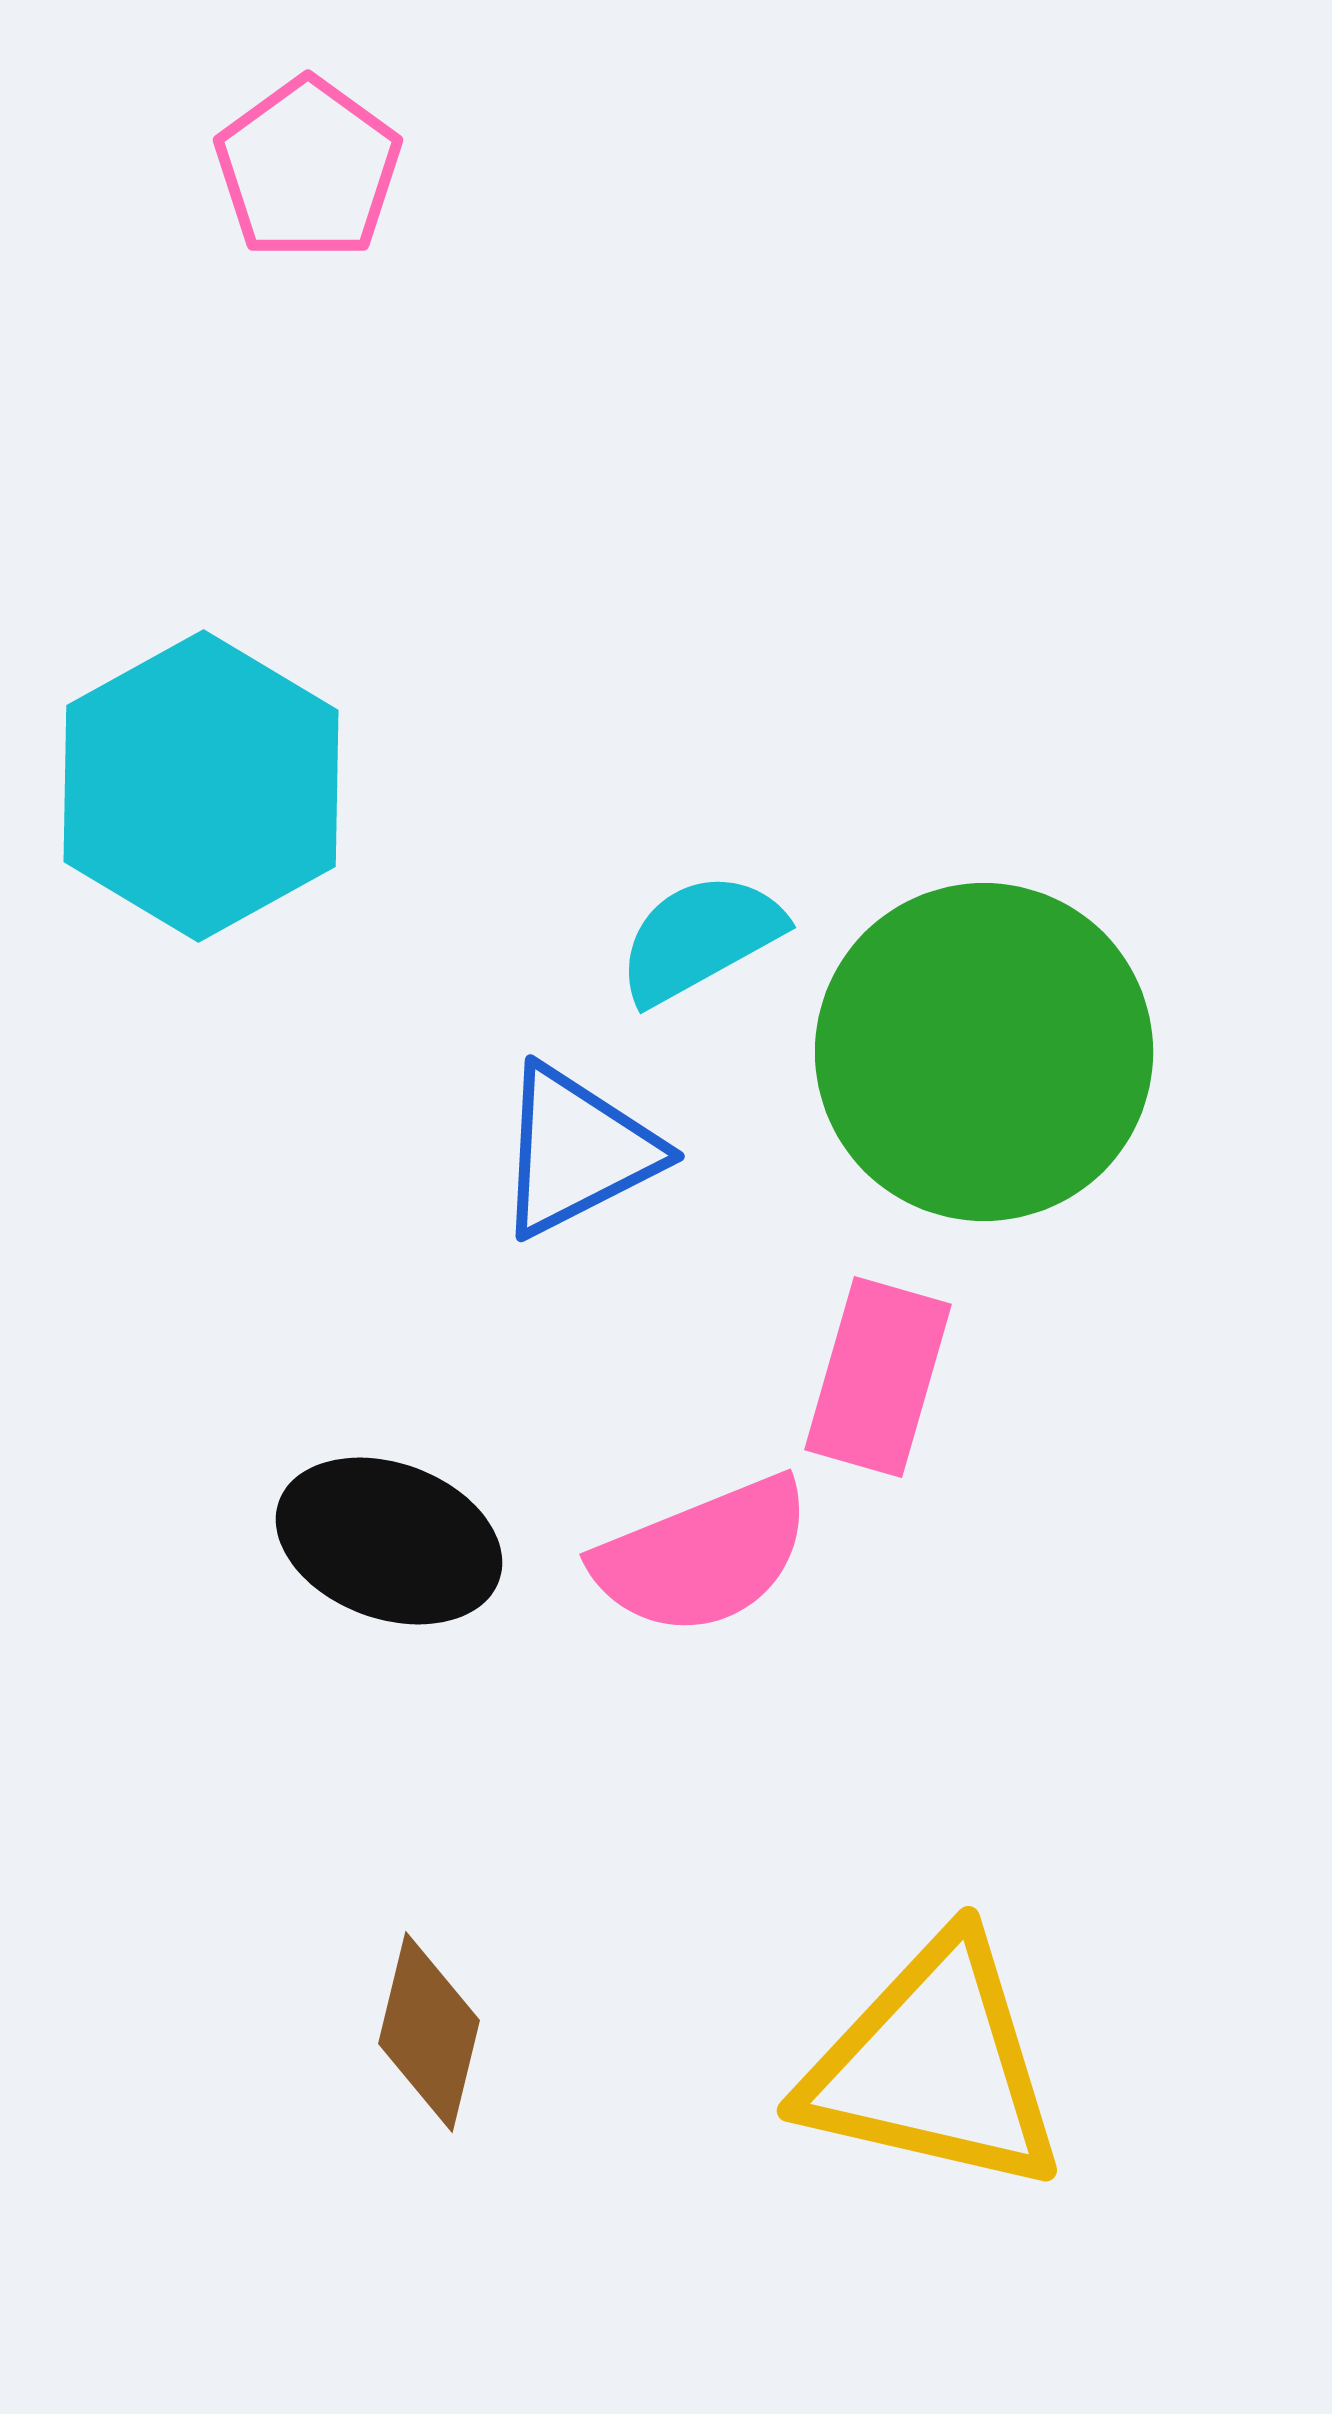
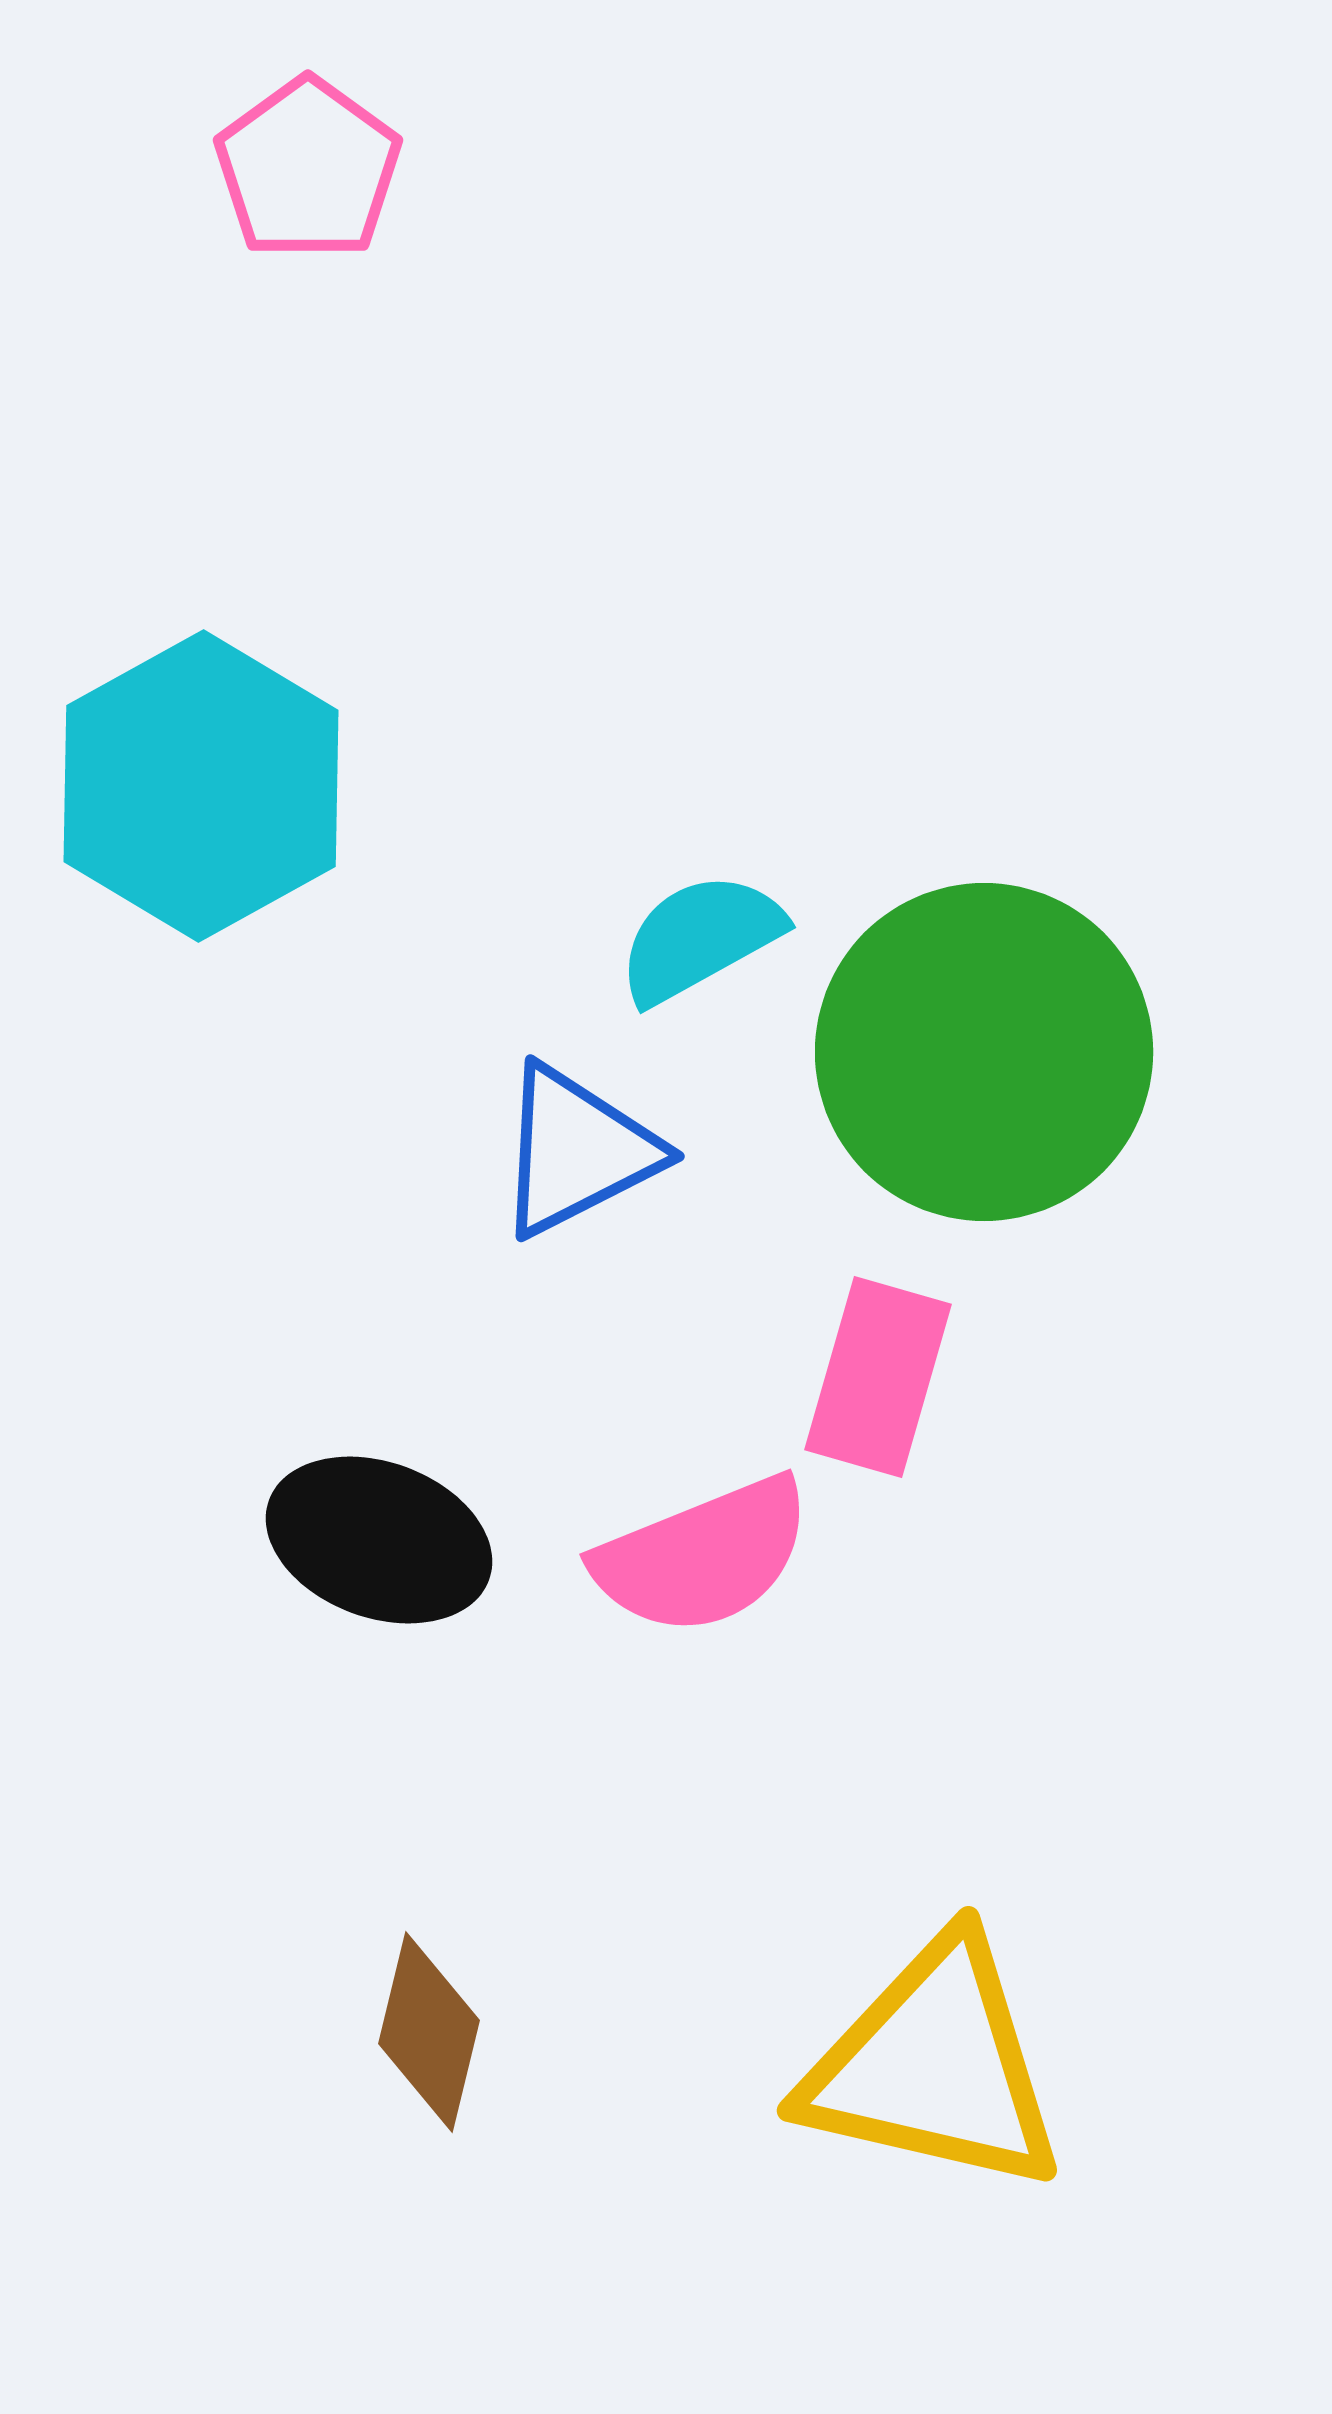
black ellipse: moved 10 px left, 1 px up
